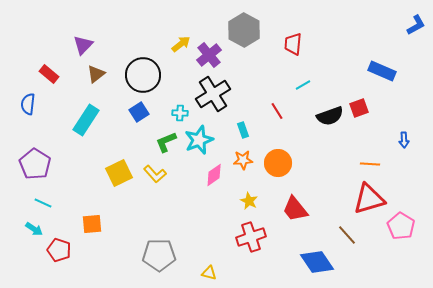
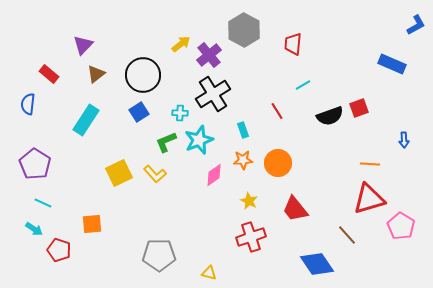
blue rectangle at (382, 71): moved 10 px right, 7 px up
blue diamond at (317, 262): moved 2 px down
